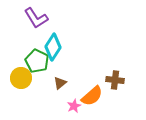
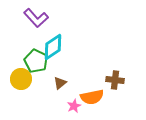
purple L-shape: rotated 10 degrees counterclockwise
cyan diamond: rotated 24 degrees clockwise
green pentagon: moved 1 px left
yellow circle: moved 1 px down
orange semicircle: moved 1 px down; rotated 30 degrees clockwise
